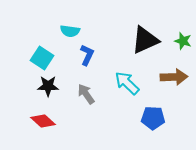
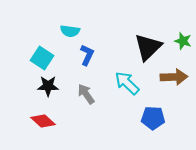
black triangle: moved 3 px right, 7 px down; rotated 20 degrees counterclockwise
